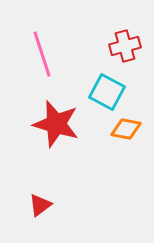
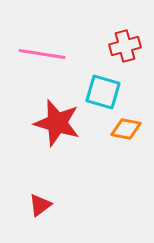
pink line: rotated 63 degrees counterclockwise
cyan square: moved 4 px left; rotated 12 degrees counterclockwise
red star: moved 1 px right, 1 px up
